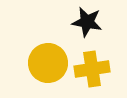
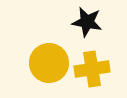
yellow circle: moved 1 px right
